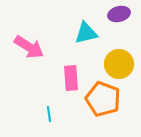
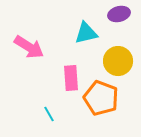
yellow circle: moved 1 px left, 3 px up
orange pentagon: moved 2 px left, 1 px up
cyan line: rotated 21 degrees counterclockwise
